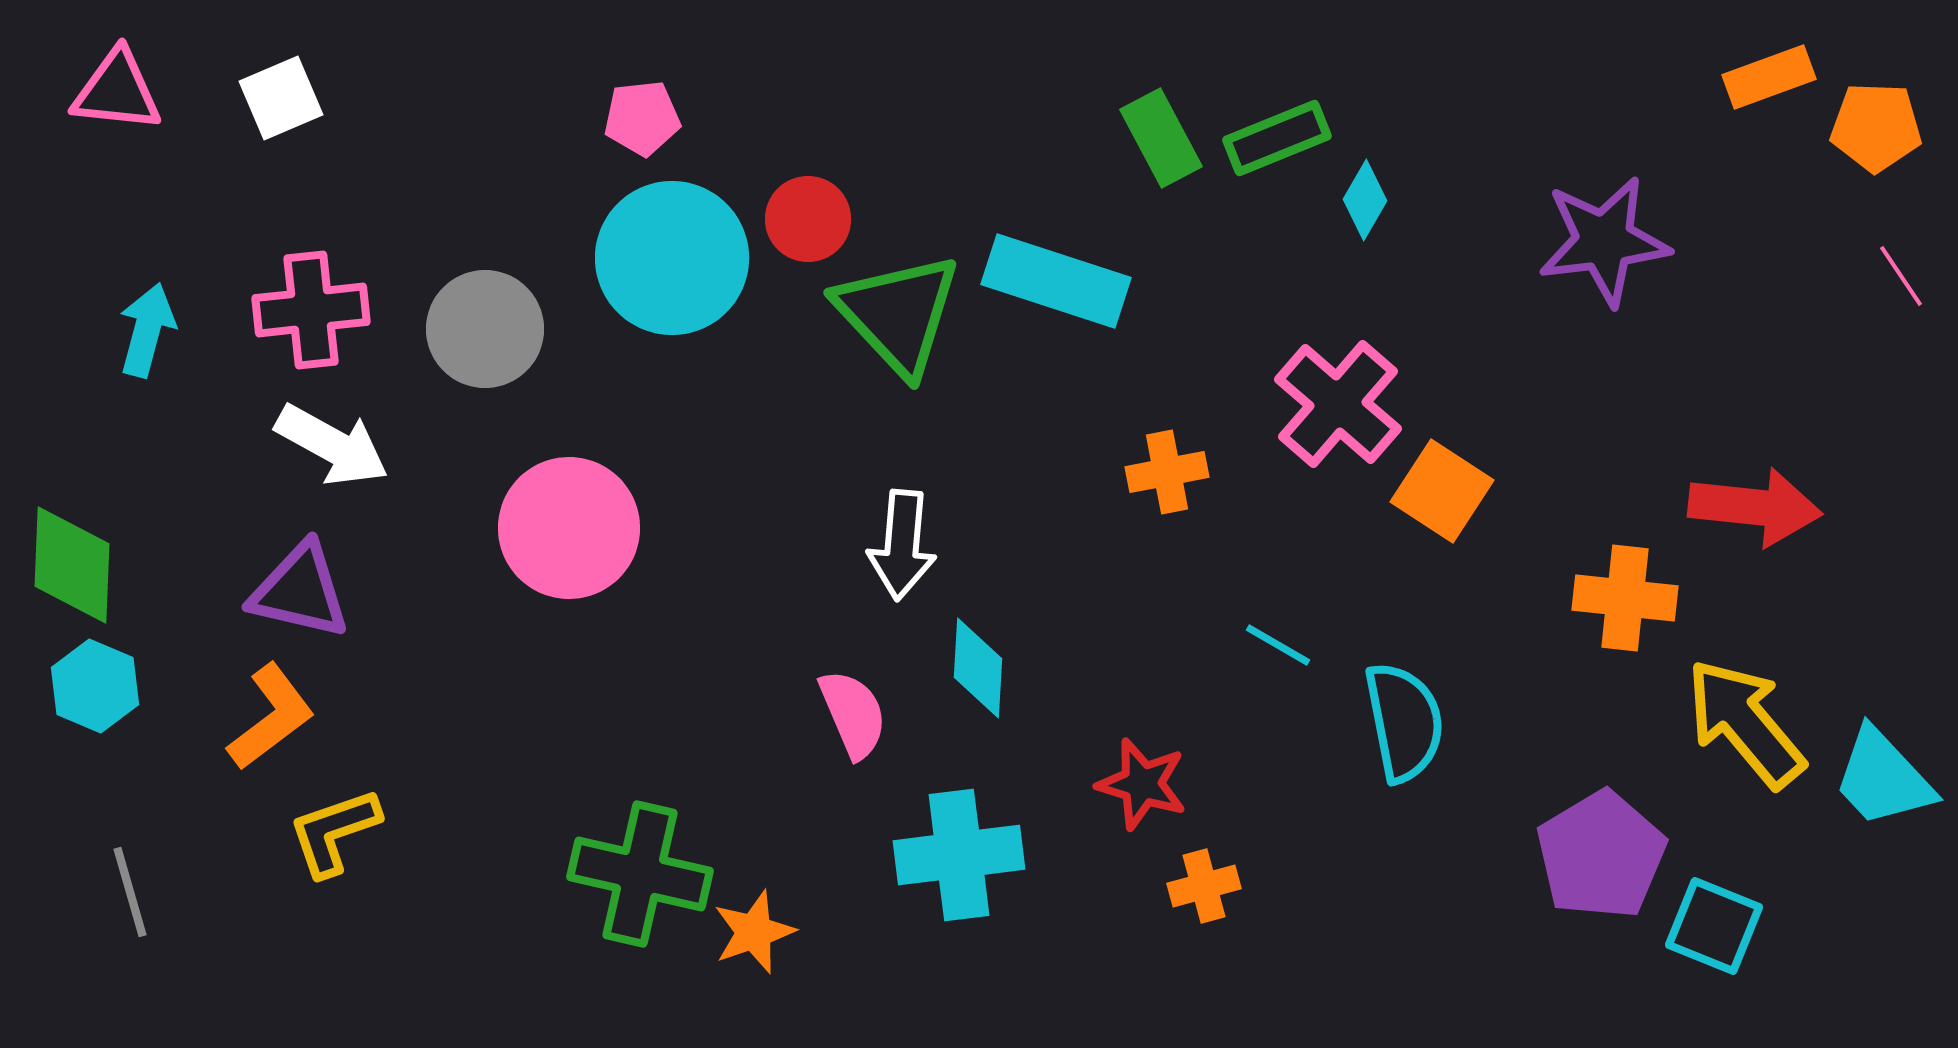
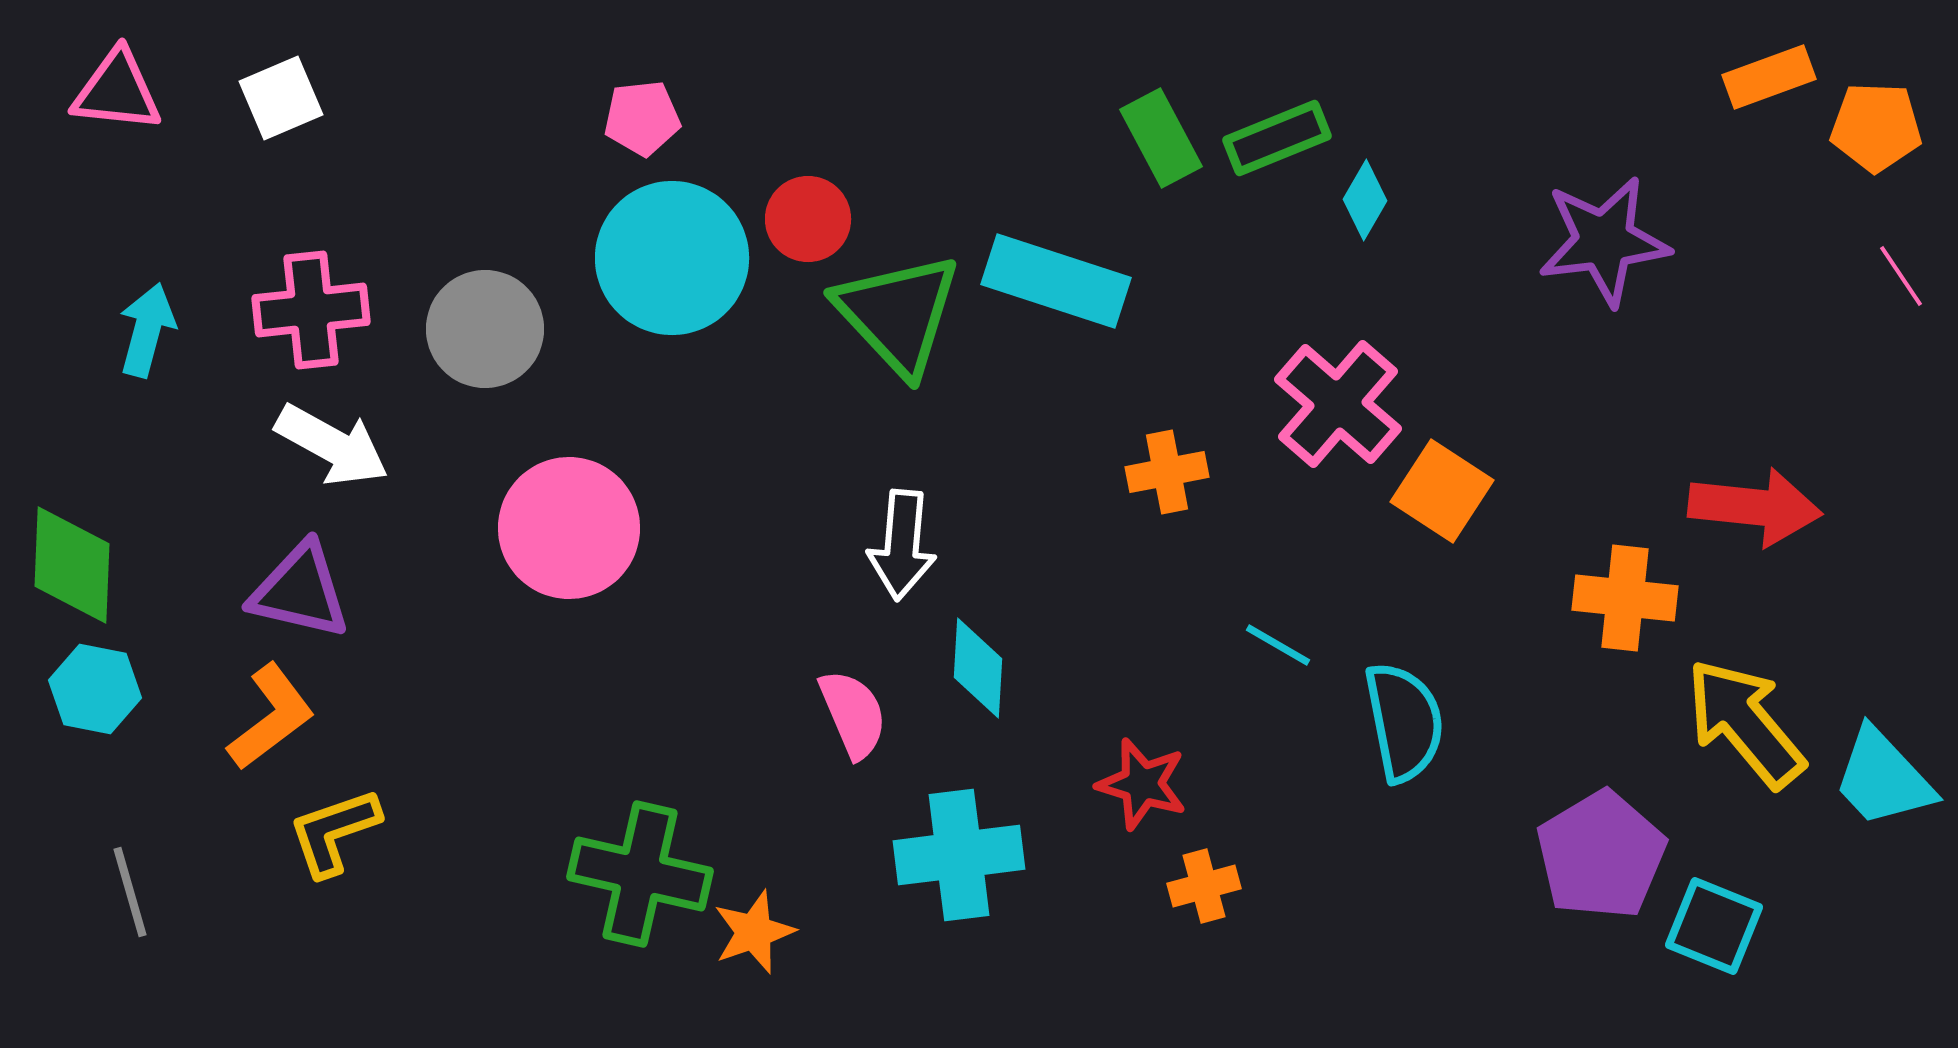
cyan hexagon at (95, 686): moved 3 px down; rotated 12 degrees counterclockwise
